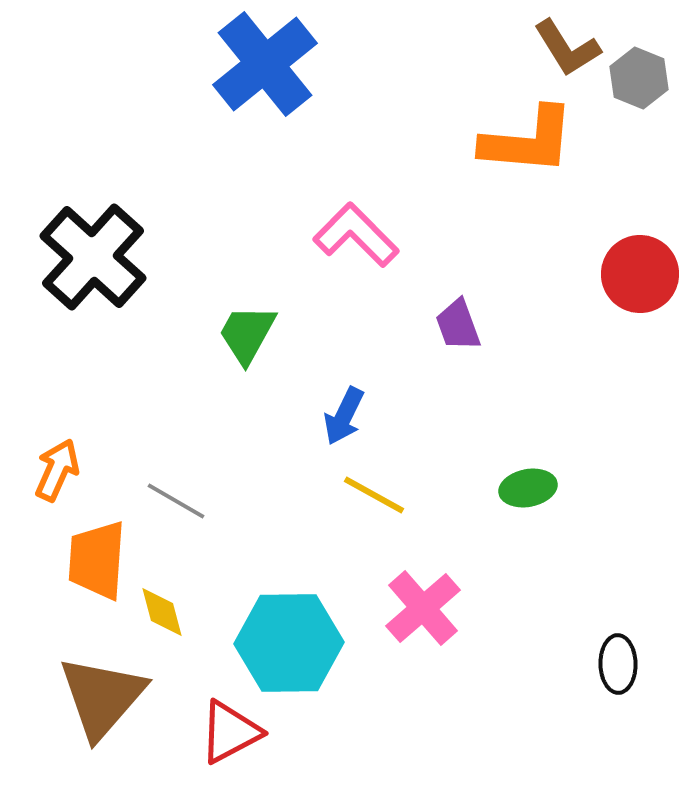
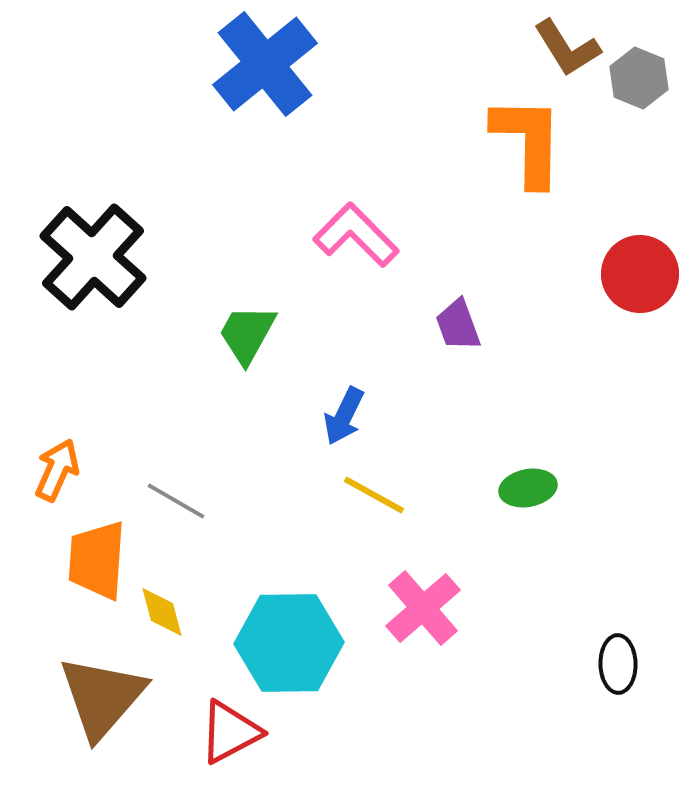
orange L-shape: rotated 94 degrees counterclockwise
